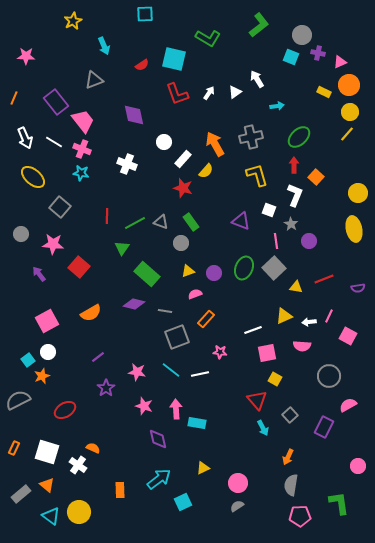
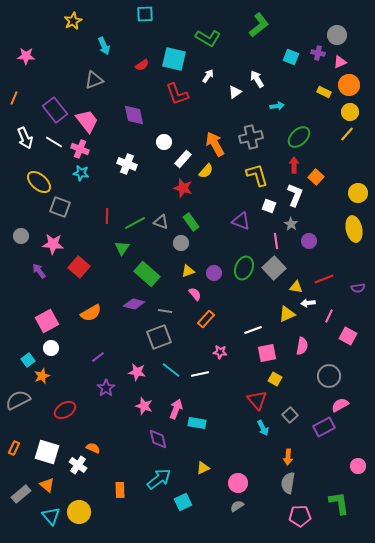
gray circle at (302, 35): moved 35 px right
white arrow at (209, 93): moved 1 px left, 17 px up
purple rectangle at (56, 102): moved 1 px left, 8 px down
pink trapezoid at (83, 121): moved 4 px right
pink cross at (82, 149): moved 2 px left
yellow ellipse at (33, 177): moved 6 px right, 5 px down
gray square at (60, 207): rotated 20 degrees counterclockwise
white square at (269, 210): moved 4 px up
gray circle at (21, 234): moved 2 px down
purple arrow at (39, 274): moved 3 px up
pink semicircle at (195, 294): rotated 72 degrees clockwise
yellow triangle at (284, 316): moved 3 px right, 2 px up
white arrow at (309, 322): moved 1 px left, 19 px up
gray square at (177, 337): moved 18 px left
pink semicircle at (302, 346): rotated 84 degrees counterclockwise
white circle at (48, 352): moved 3 px right, 4 px up
pink semicircle at (348, 405): moved 8 px left
pink arrow at (176, 409): rotated 24 degrees clockwise
purple rectangle at (324, 427): rotated 35 degrees clockwise
orange arrow at (288, 457): rotated 21 degrees counterclockwise
gray semicircle at (291, 485): moved 3 px left, 2 px up
cyan triangle at (51, 516): rotated 12 degrees clockwise
